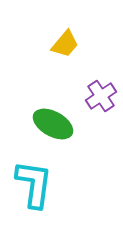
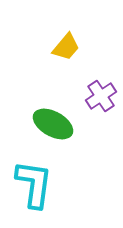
yellow trapezoid: moved 1 px right, 3 px down
